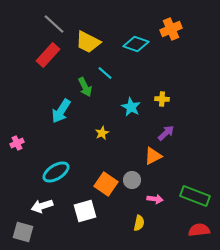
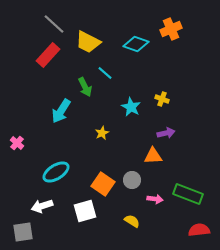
yellow cross: rotated 16 degrees clockwise
purple arrow: rotated 30 degrees clockwise
pink cross: rotated 24 degrees counterclockwise
orange triangle: rotated 24 degrees clockwise
orange square: moved 3 px left
green rectangle: moved 7 px left, 2 px up
yellow semicircle: moved 7 px left, 2 px up; rotated 70 degrees counterclockwise
gray square: rotated 25 degrees counterclockwise
